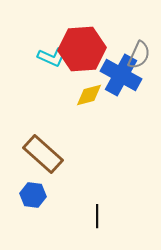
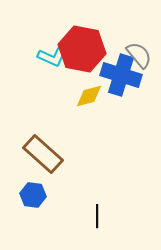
red hexagon: rotated 15 degrees clockwise
gray semicircle: rotated 64 degrees counterclockwise
blue cross: rotated 12 degrees counterclockwise
yellow diamond: moved 1 px down
